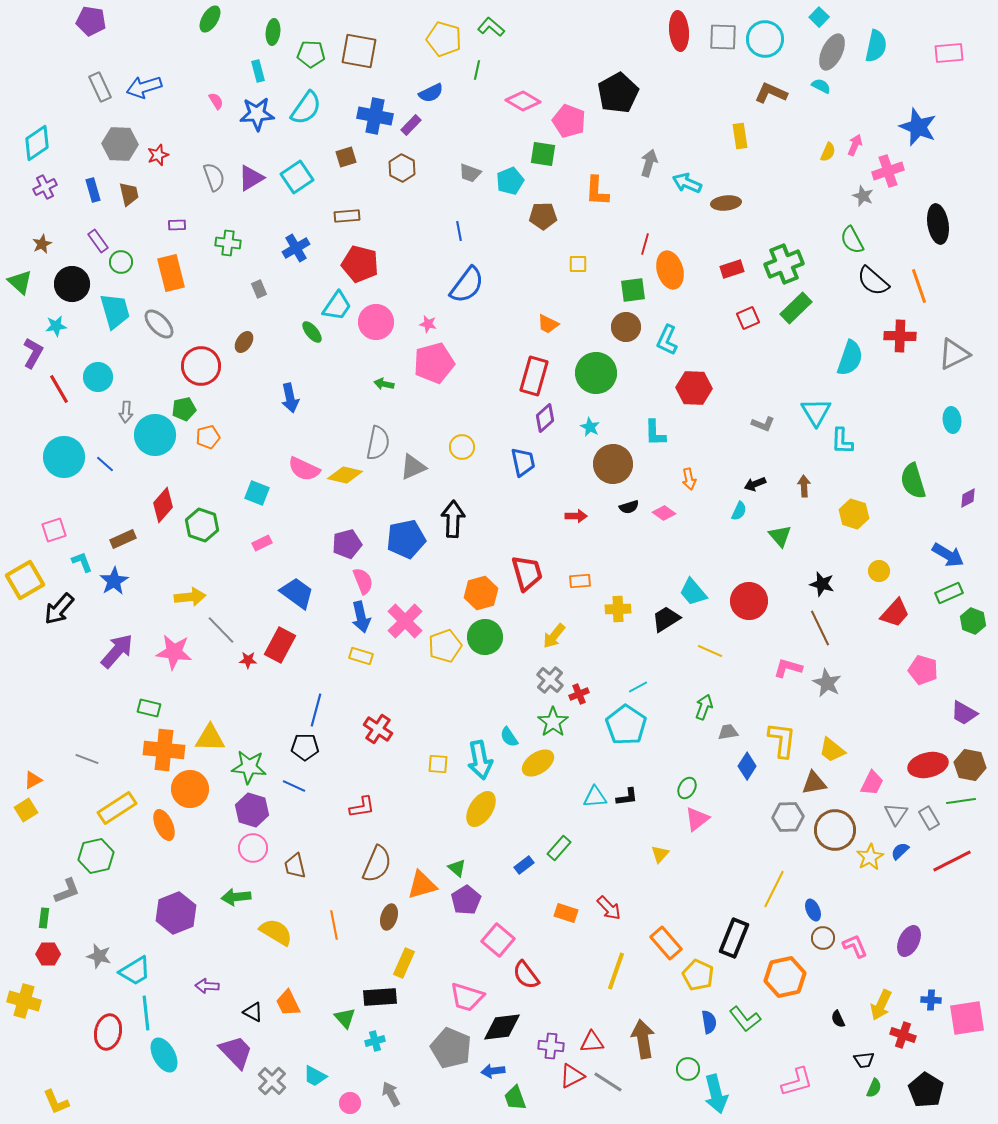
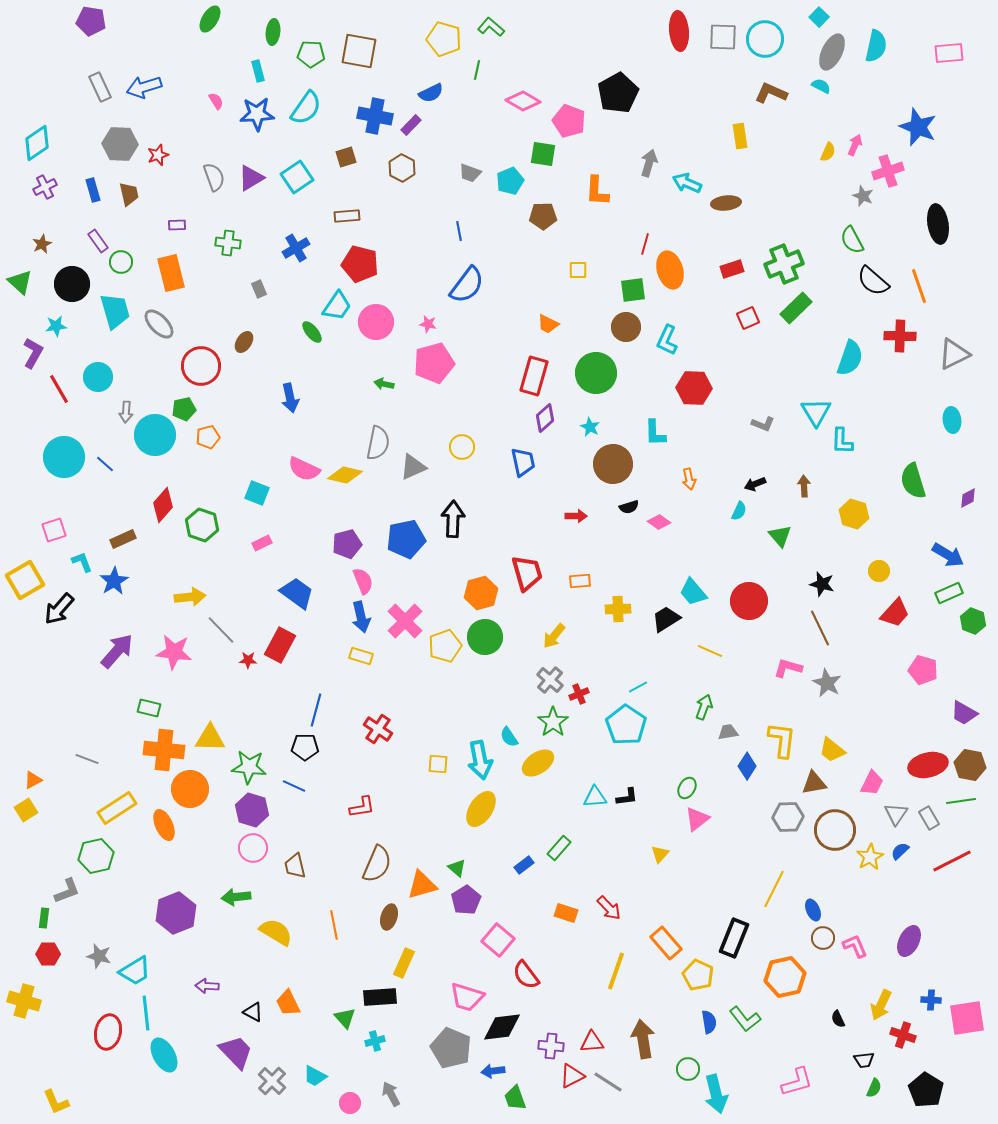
yellow square at (578, 264): moved 6 px down
pink diamond at (664, 513): moved 5 px left, 9 px down
